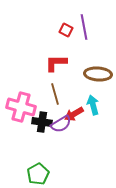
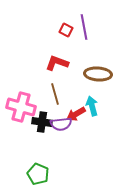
red L-shape: moved 1 px right; rotated 20 degrees clockwise
cyan arrow: moved 1 px left, 1 px down
red arrow: moved 2 px right
purple semicircle: rotated 25 degrees clockwise
green pentagon: rotated 20 degrees counterclockwise
